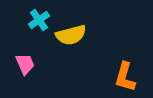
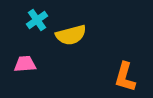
cyan cross: moved 2 px left
pink trapezoid: rotated 70 degrees counterclockwise
